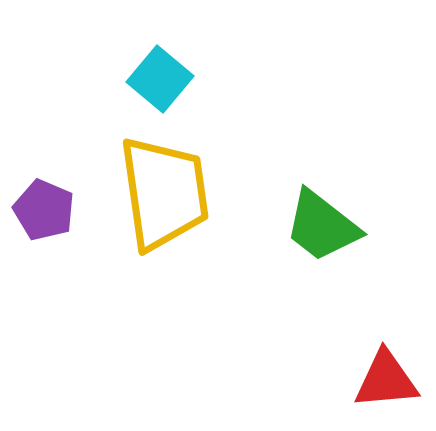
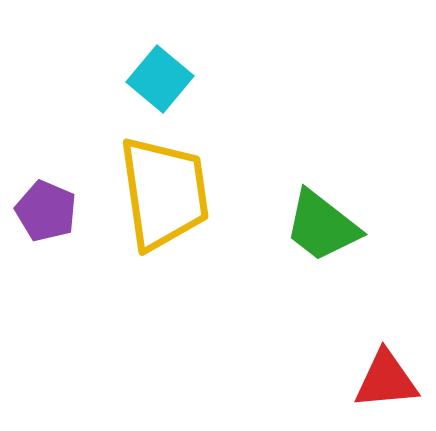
purple pentagon: moved 2 px right, 1 px down
